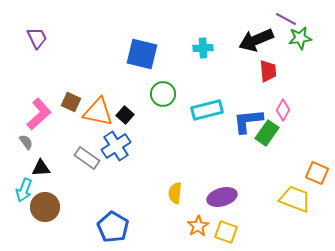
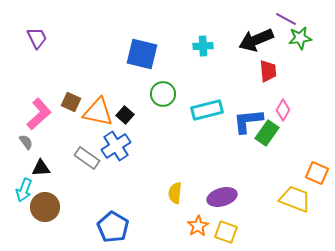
cyan cross: moved 2 px up
